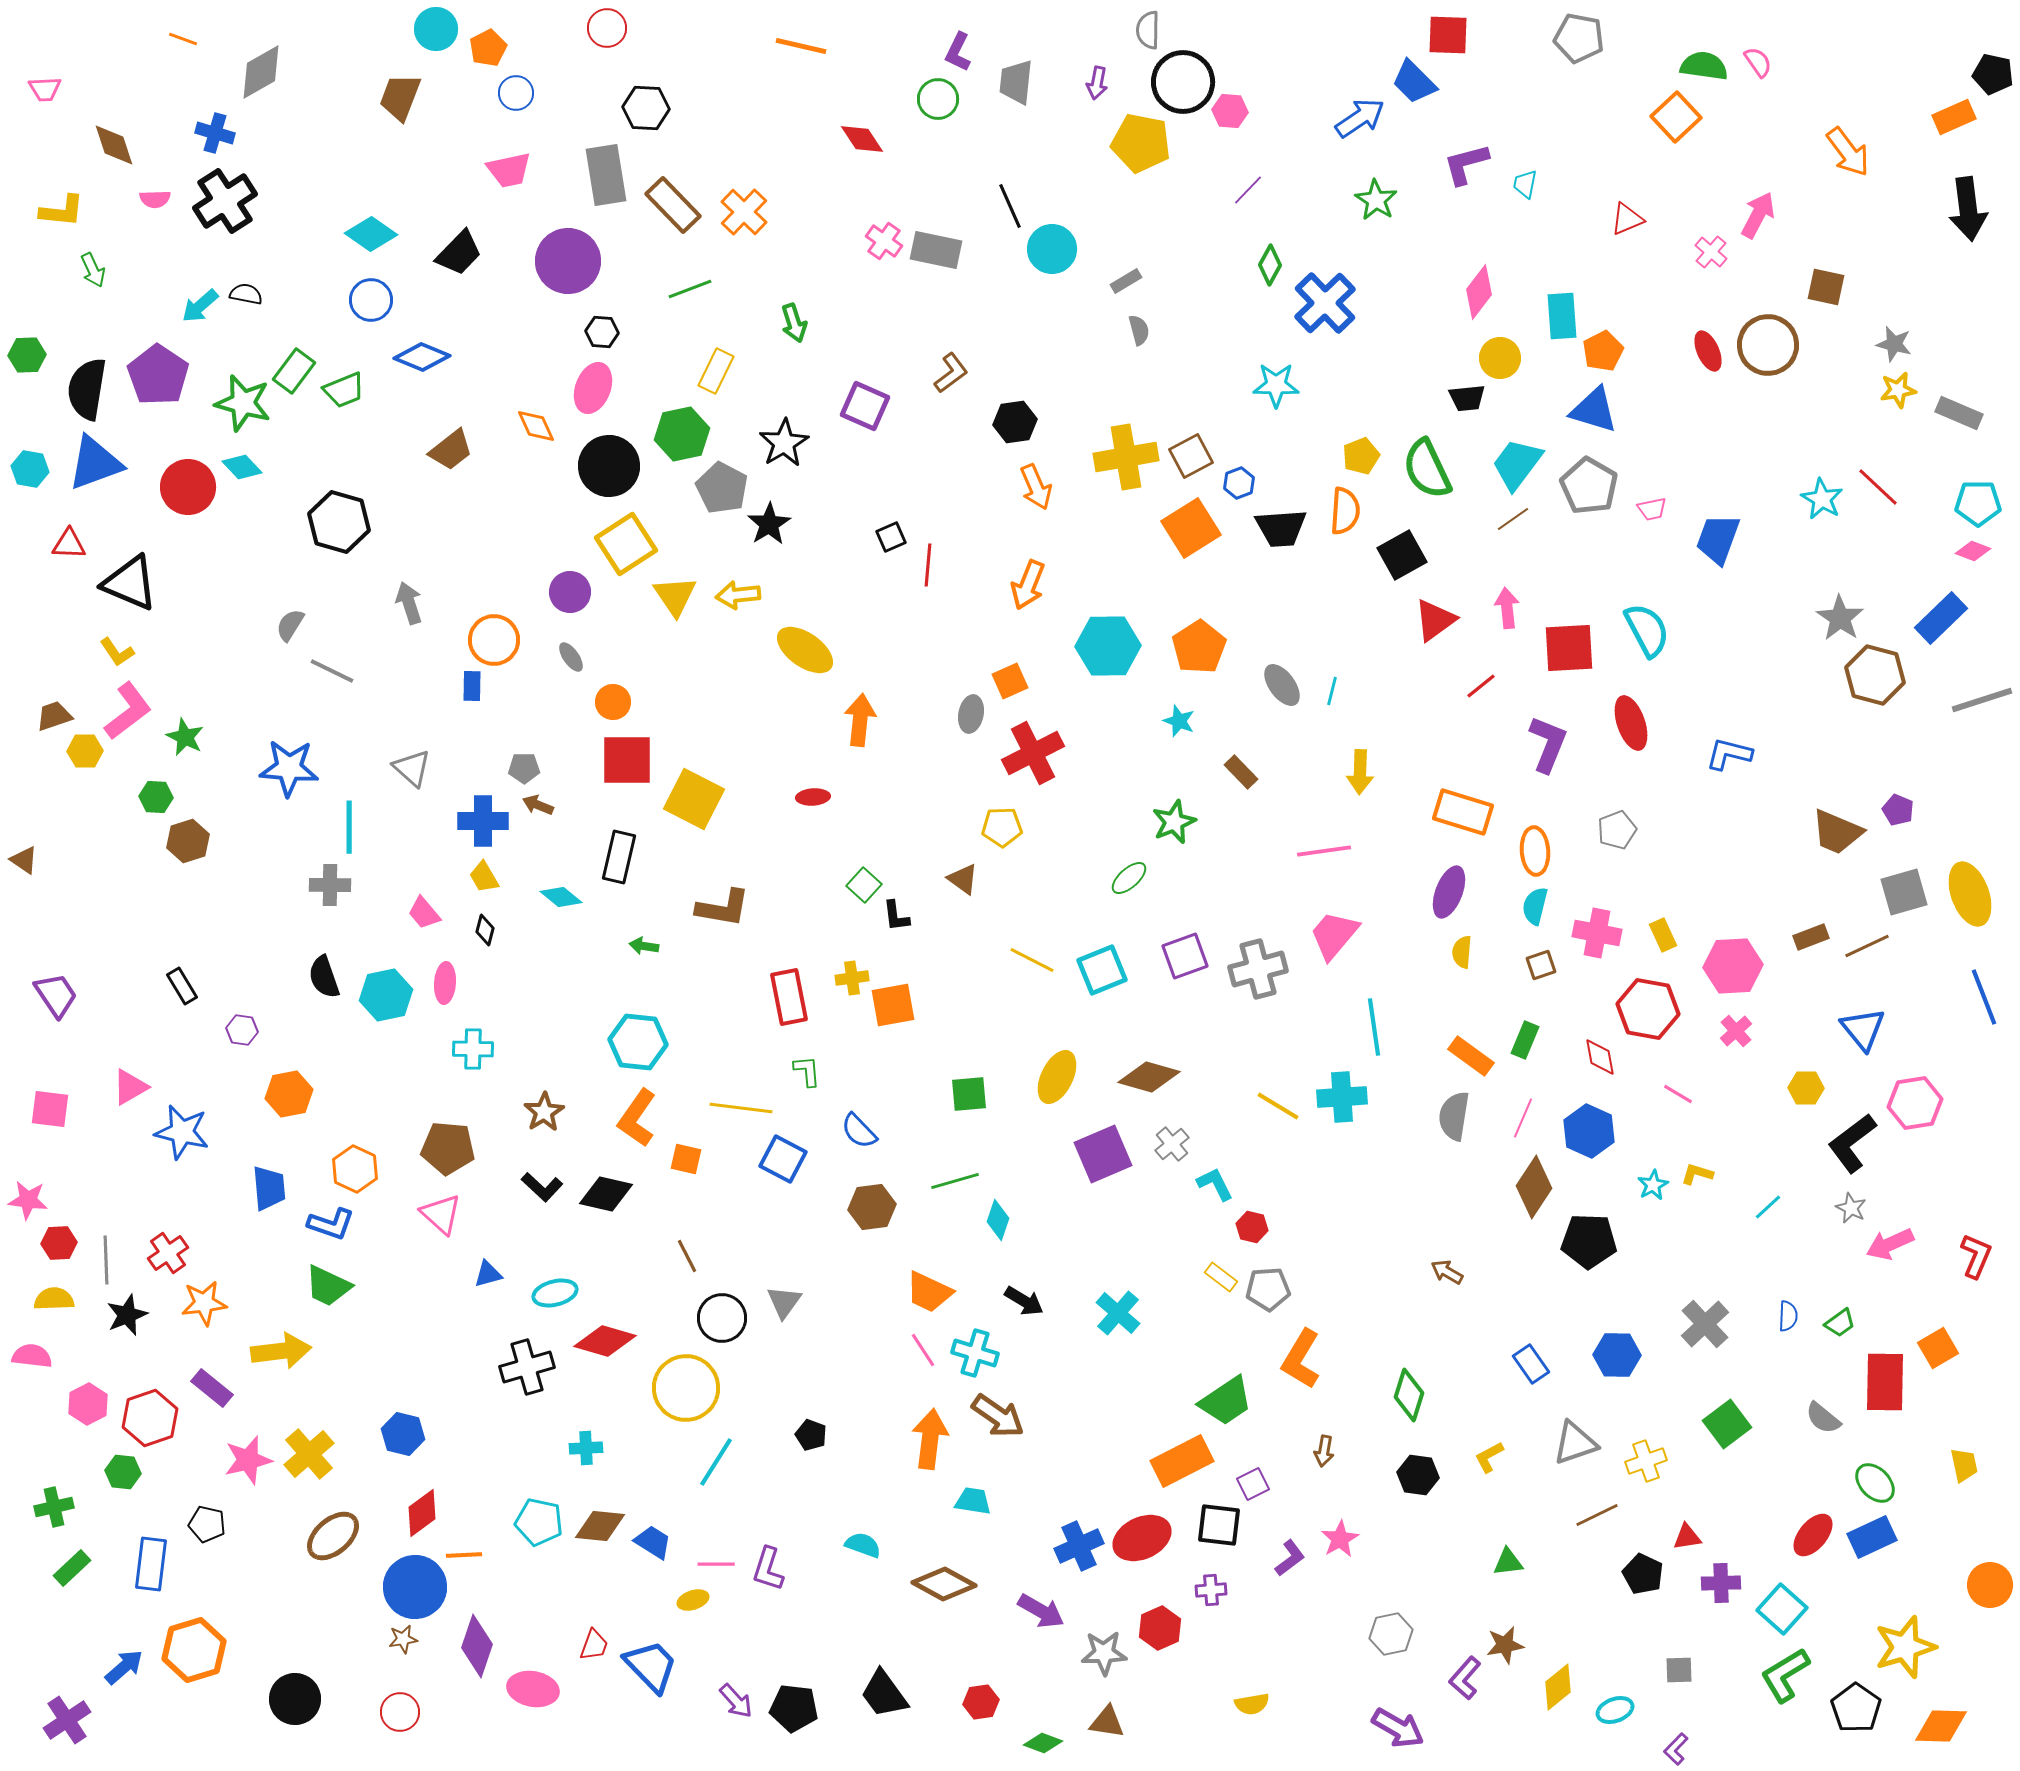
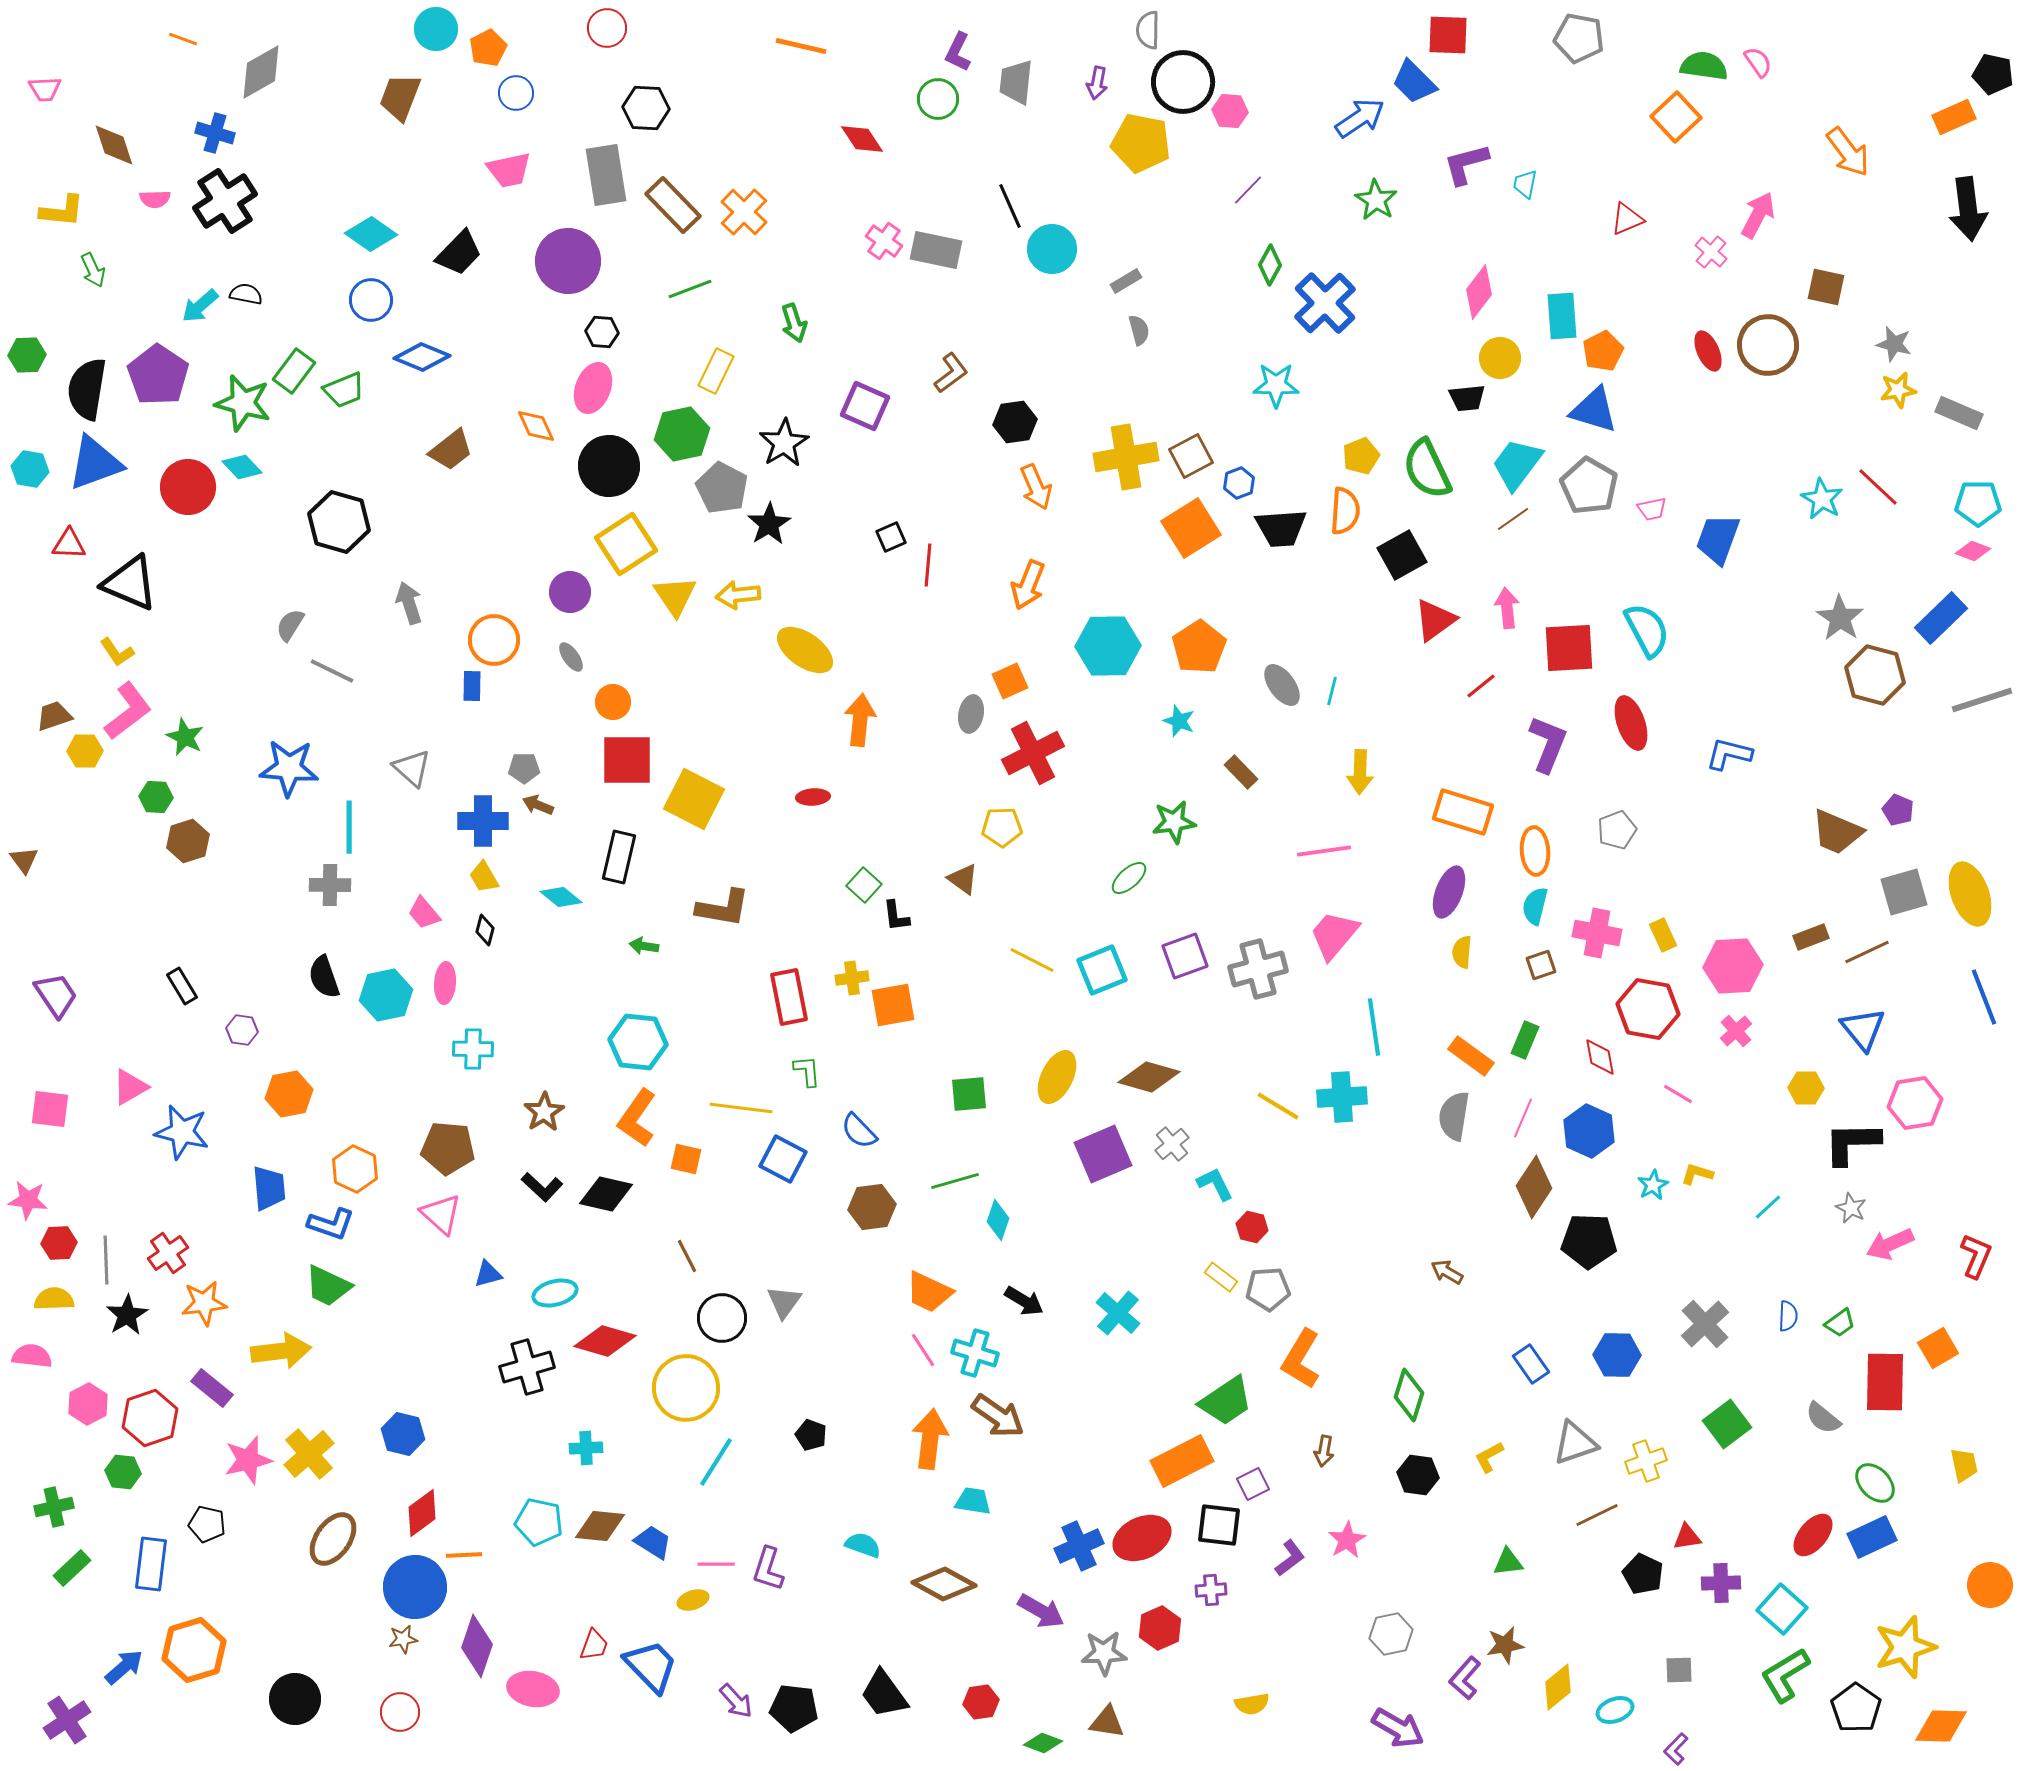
green star at (1174, 822): rotated 15 degrees clockwise
brown triangle at (24, 860): rotated 20 degrees clockwise
brown line at (1867, 946): moved 6 px down
black L-shape at (1852, 1143): rotated 36 degrees clockwise
black star at (127, 1315): rotated 9 degrees counterclockwise
brown ellipse at (333, 1536): moved 3 px down; rotated 14 degrees counterclockwise
pink star at (1340, 1539): moved 7 px right, 1 px down
